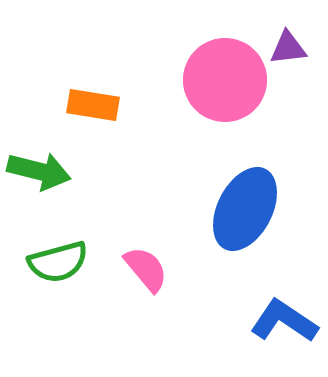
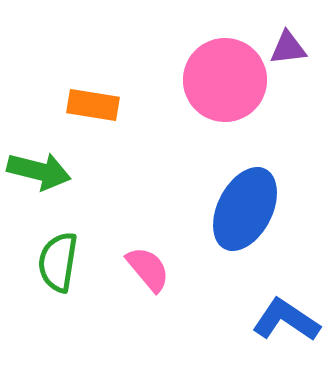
green semicircle: rotated 114 degrees clockwise
pink semicircle: moved 2 px right
blue L-shape: moved 2 px right, 1 px up
